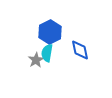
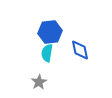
blue hexagon: rotated 20 degrees clockwise
gray star: moved 3 px right, 22 px down
